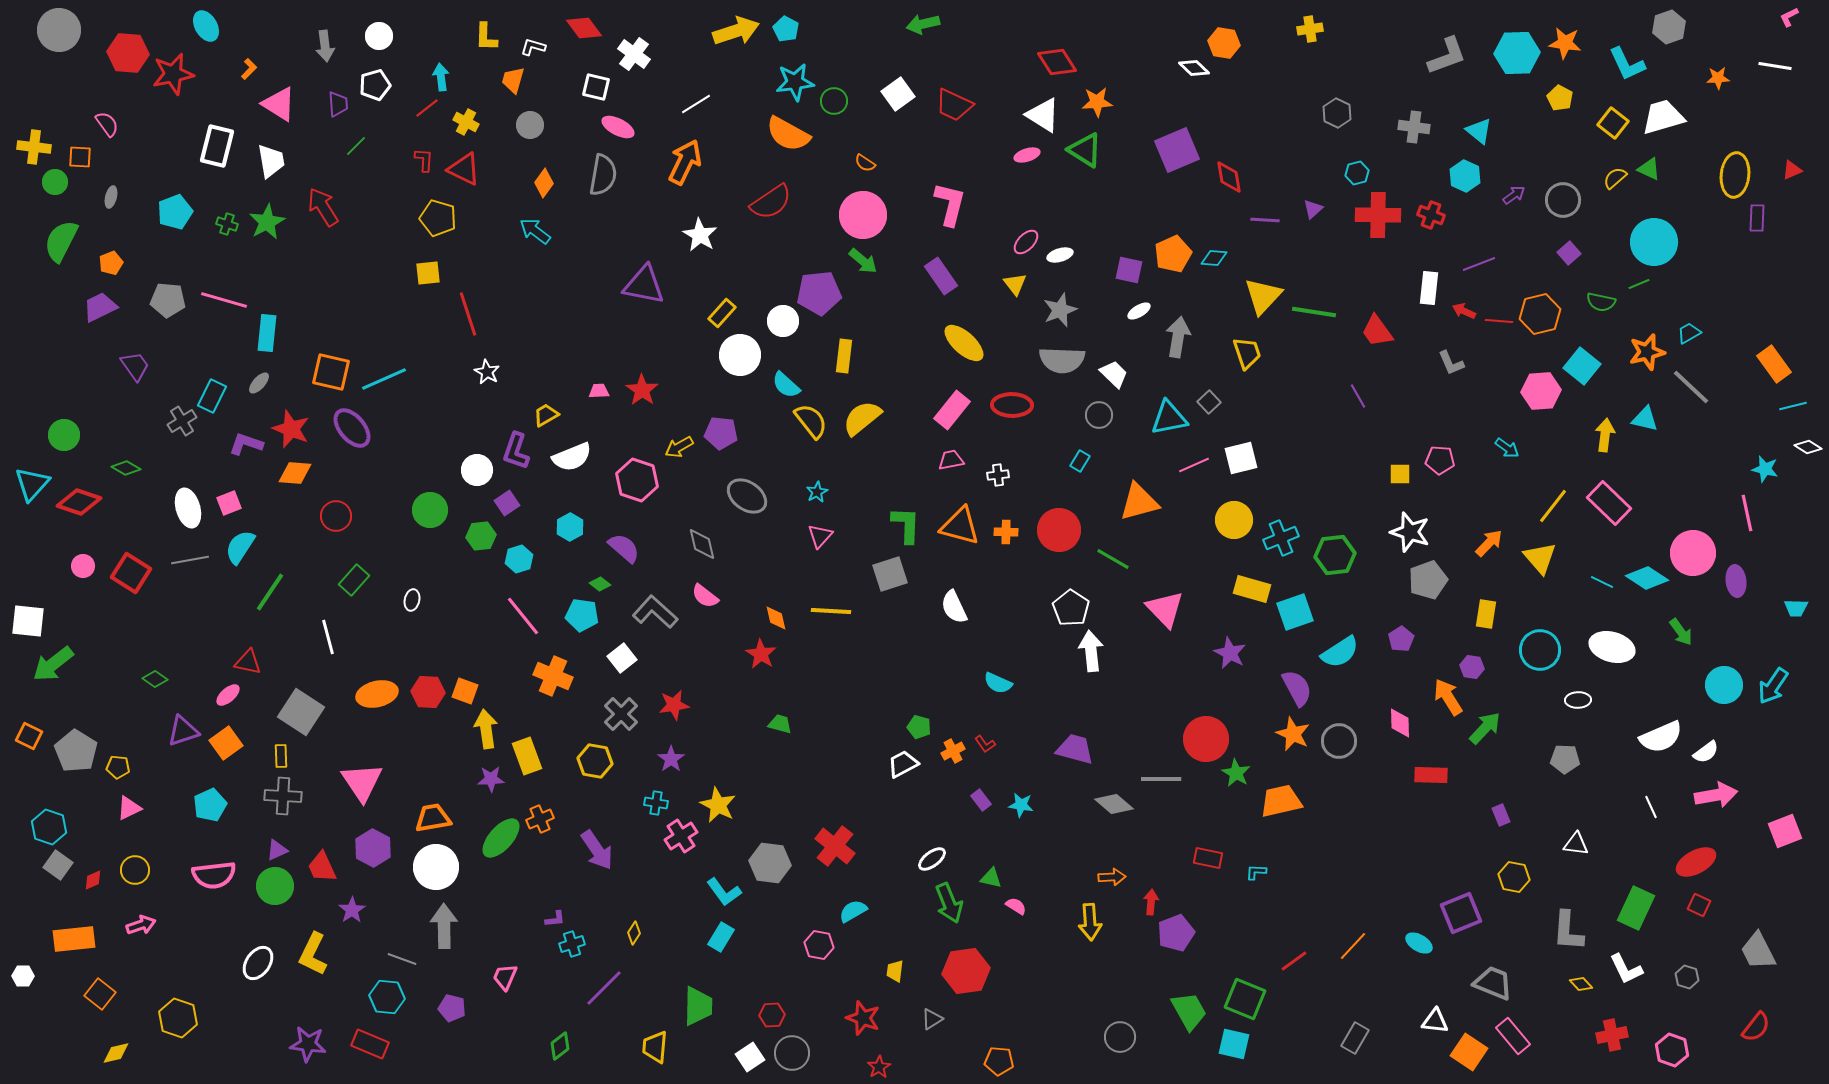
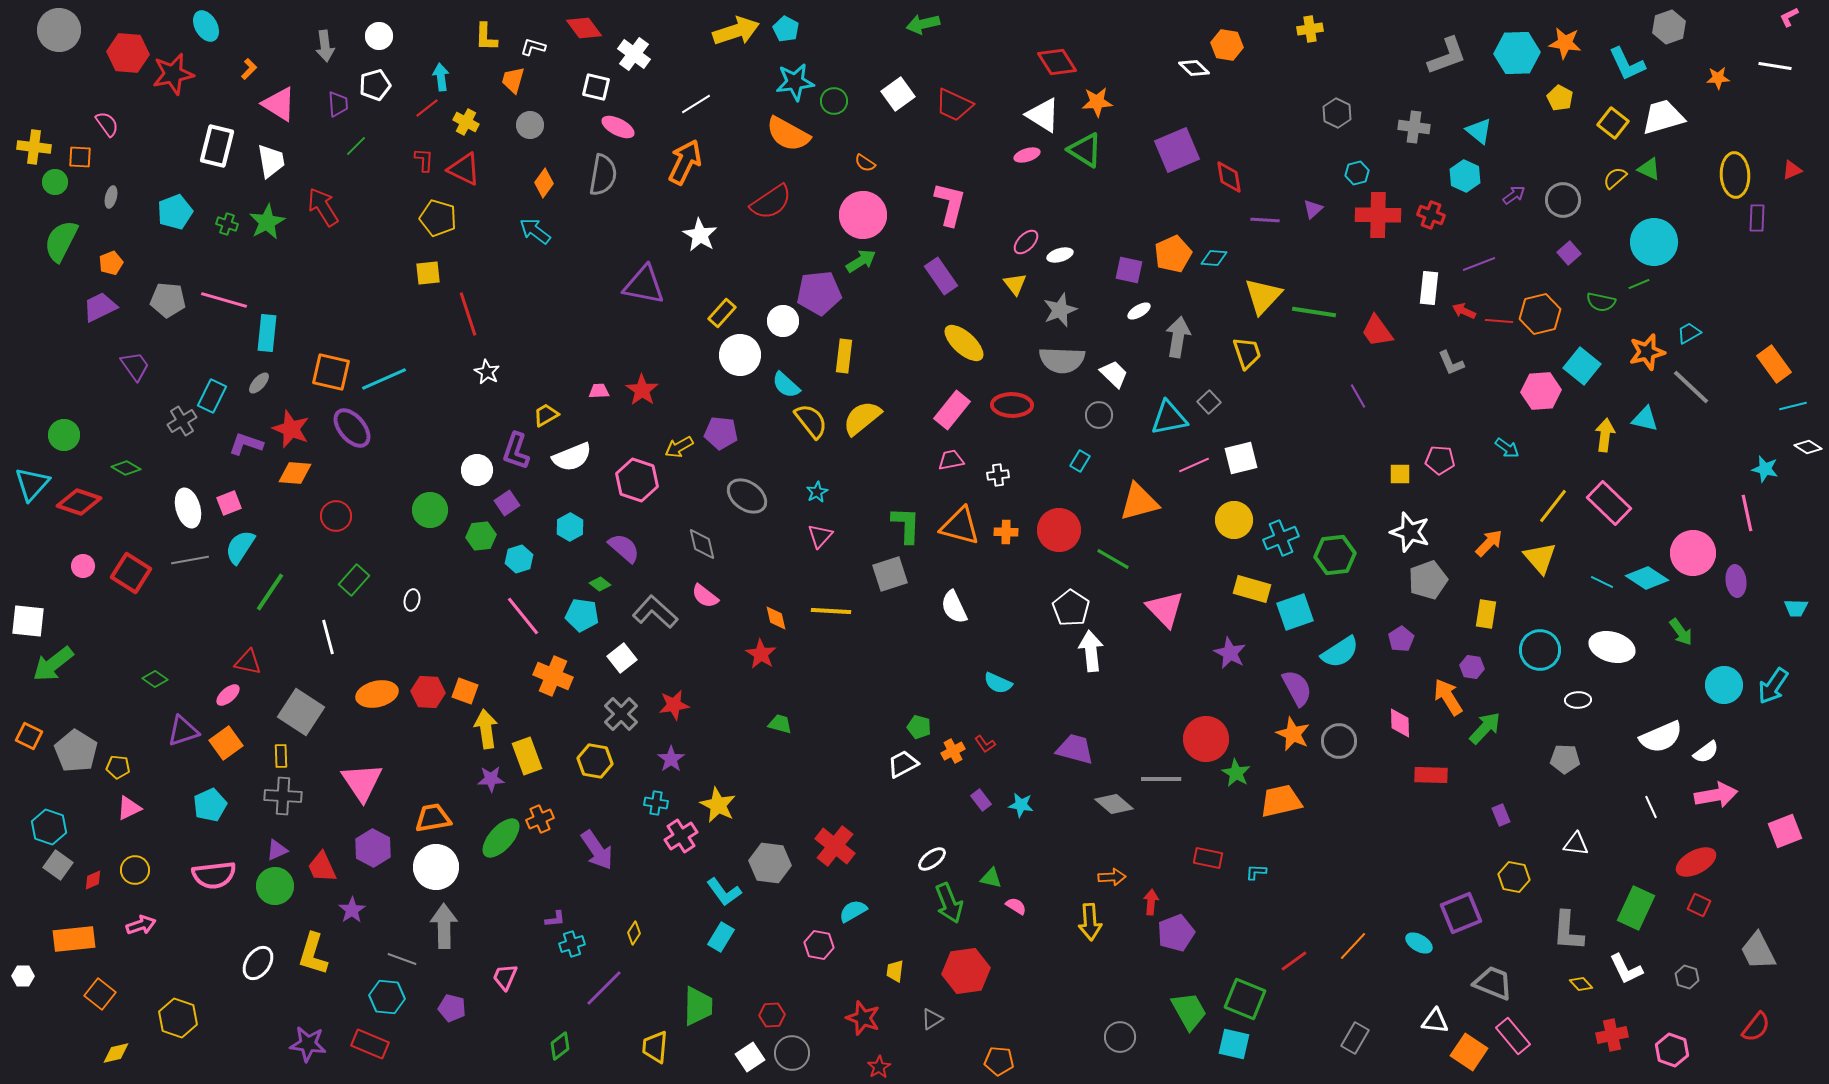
orange hexagon at (1224, 43): moved 3 px right, 2 px down
yellow ellipse at (1735, 175): rotated 9 degrees counterclockwise
green arrow at (863, 261): moved 2 px left; rotated 72 degrees counterclockwise
yellow L-shape at (313, 954): rotated 9 degrees counterclockwise
